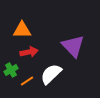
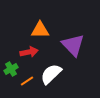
orange triangle: moved 18 px right
purple triangle: moved 1 px up
green cross: moved 1 px up
